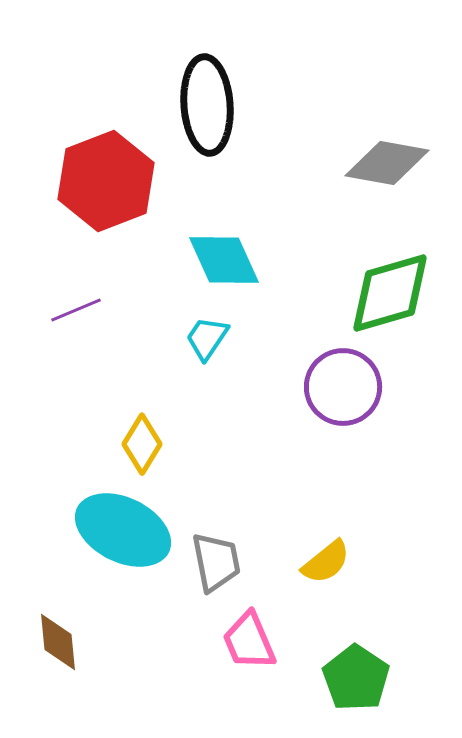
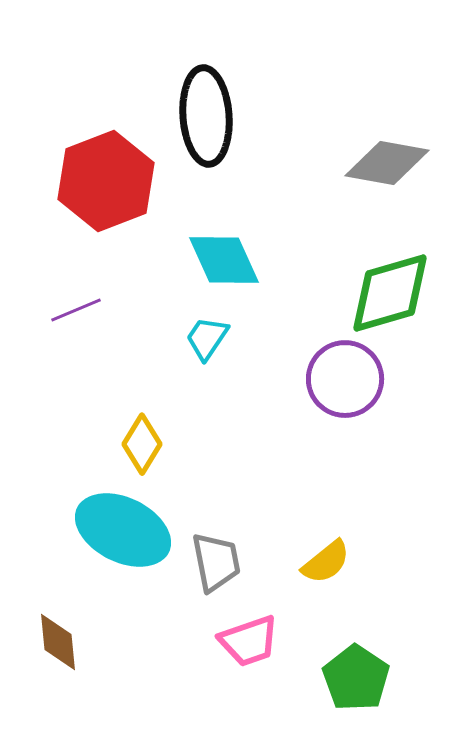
black ellipse: moved 1 px left, 11 px down
purple circle: moved 2 px right, 8 px up
pink trapezoid: rotated 86 degrees counterclockwise
